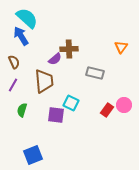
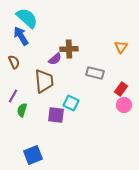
purple line: moved 11 px down
red rectangle: moved 14 px right, 21 px up
